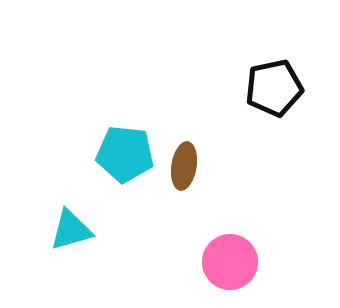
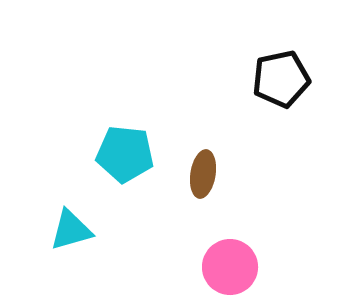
black pentagon: moved 7 px right, 9 px up
brown ellipse: moved 19 px right, 8 px down
pink circle: moved 5 px down
